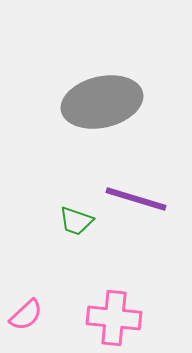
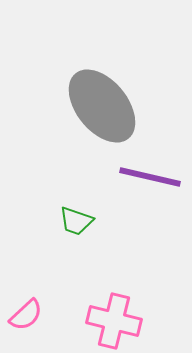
gray ellipse: moved 4 px down; rotated 64 degrees clockwise
purple line: moved 14 px right, 22 px up; rotated 4 degrees counterclockwise
pink cross: moved 3 px down; rotated 8 degrees clockwise
